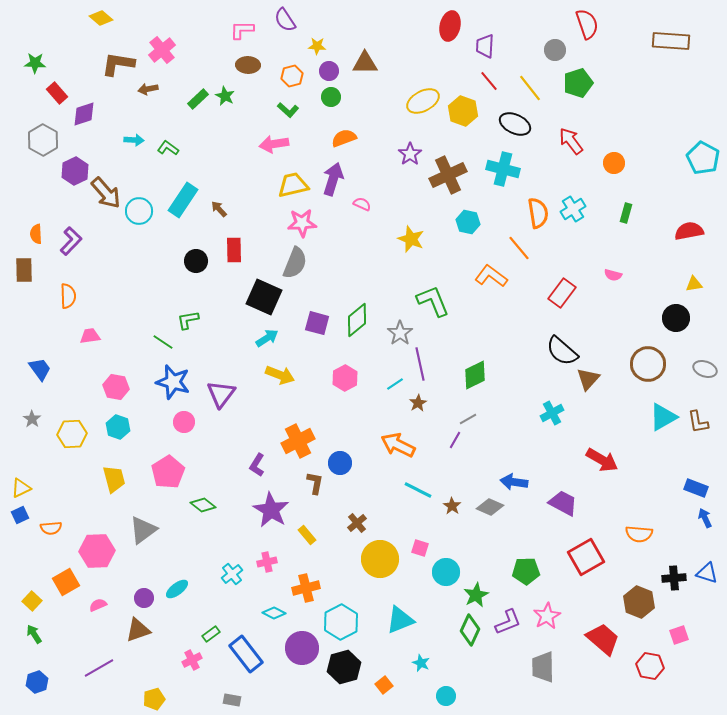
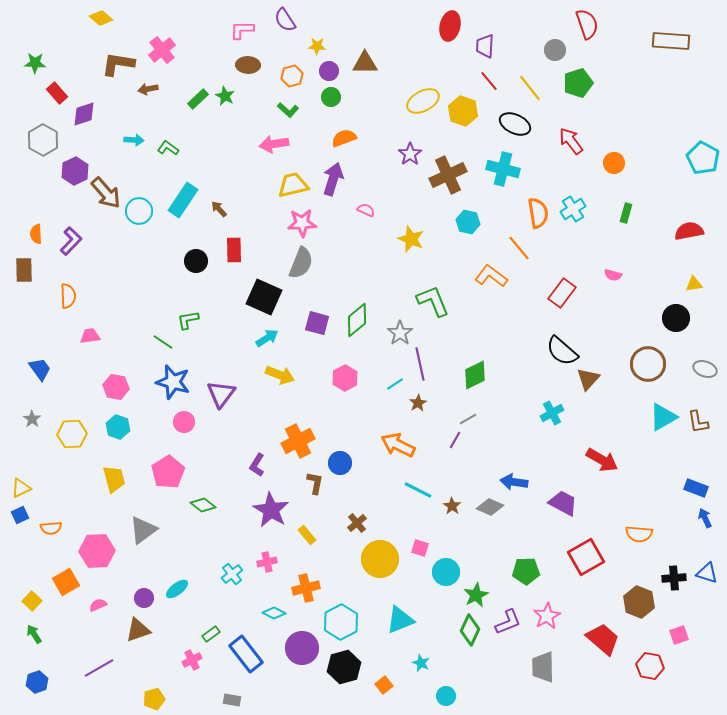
pink semicircle at (362, 204): moved 4 px right, 6 px down
gray semicircle at (295, 263): moved 6 px right
